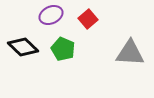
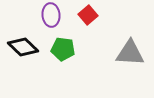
purple ellipse: rotated 70 degrees counterclockwise
red square: moved 4 px up
green pentagon: rotated 15 degrees counterclockwise
